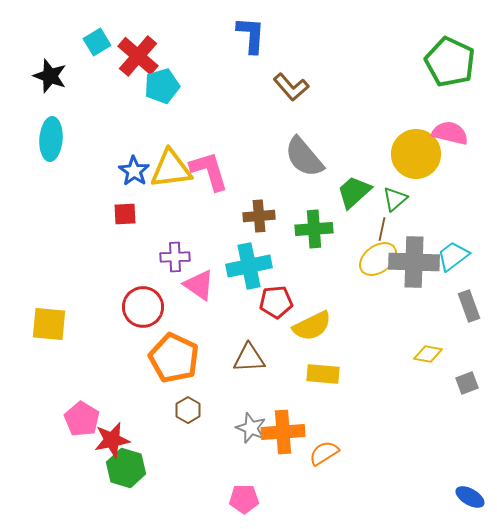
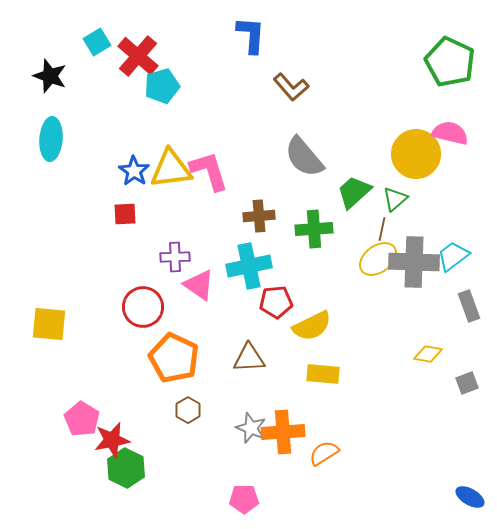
green hexagon at (126, 468): rotated 9 degrees clockwise
